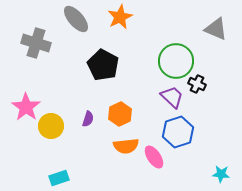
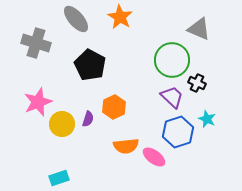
orange star: rotated 15 degrees counterclockwise
gray triangle: moved 17 px left
green circle: moved 4 px left, 1 px up
black pentagon: moved 13 px left
black cross: moved 1 px up
pink star: moved 12 px right, 5 px up; rotated 16 degrees clockwise
orange hexagon: moved 6 px left, 7 px up
yellow circle: moved 11 px right, 2 px up
pink ellipse: rotated 20 degrees counterclockwise
cyan star: moved 14 px left, 55 px up; rotated 18 degrees clockwise
